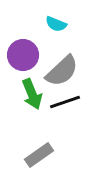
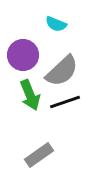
green arrow: moved 2 px left, 1 px down
